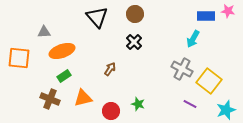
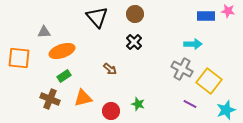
cyan arrow: moved 5 px down; rotated 120 degrees counterclockwise
brown arrow: rotated 96 degrees clockwise
